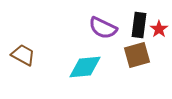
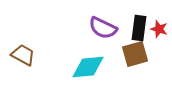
black rectangle: moved 3 px down
red star: rotated 18 degrees counterclockwise
brown square: moved 2 px left, 1 px up
cyan diamond: moved 3 px right
